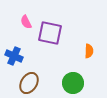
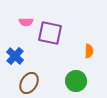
pink semicircle: rotated 64 degrees counterclockwise
blue cross: moved 1 px right; rotated 18 degrees clockwise
green circle: moved 3 px right, 2 px up
